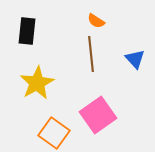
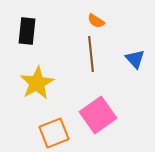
orange square: rotated 32 degrees clockwise
